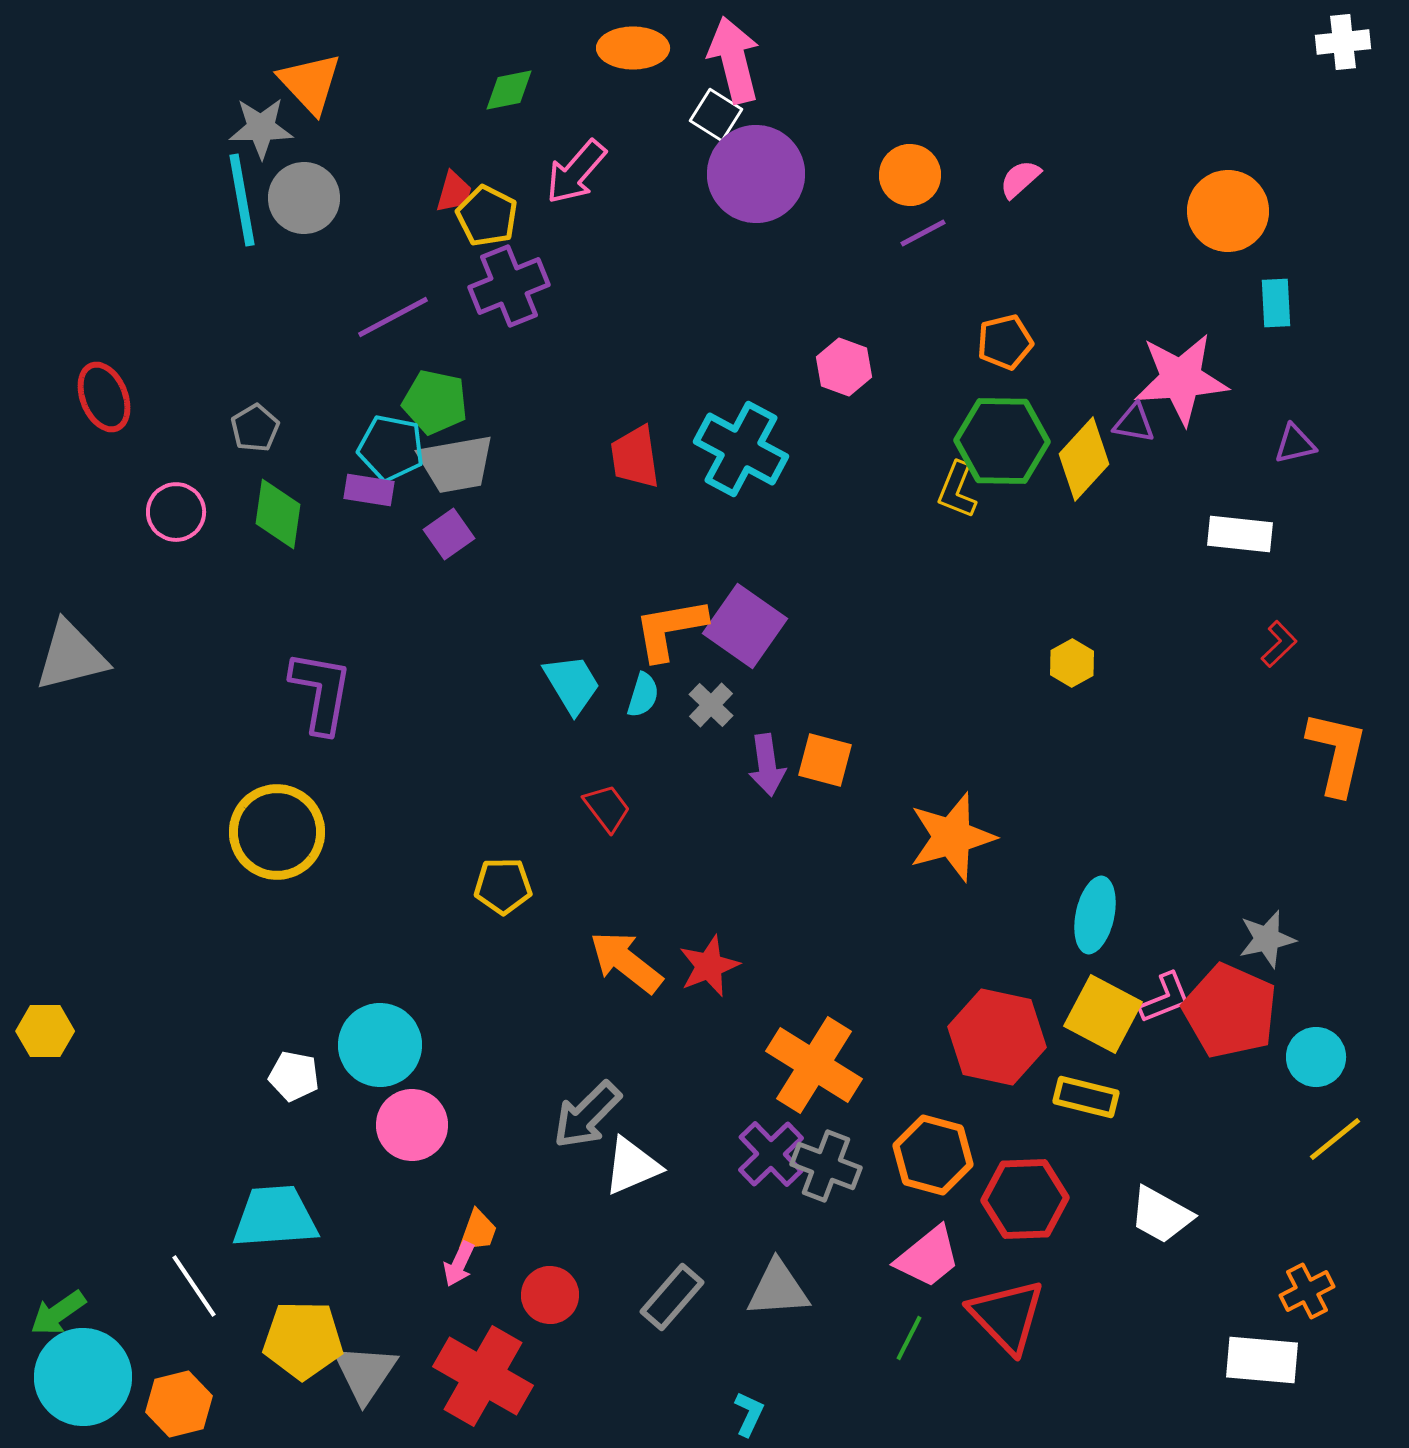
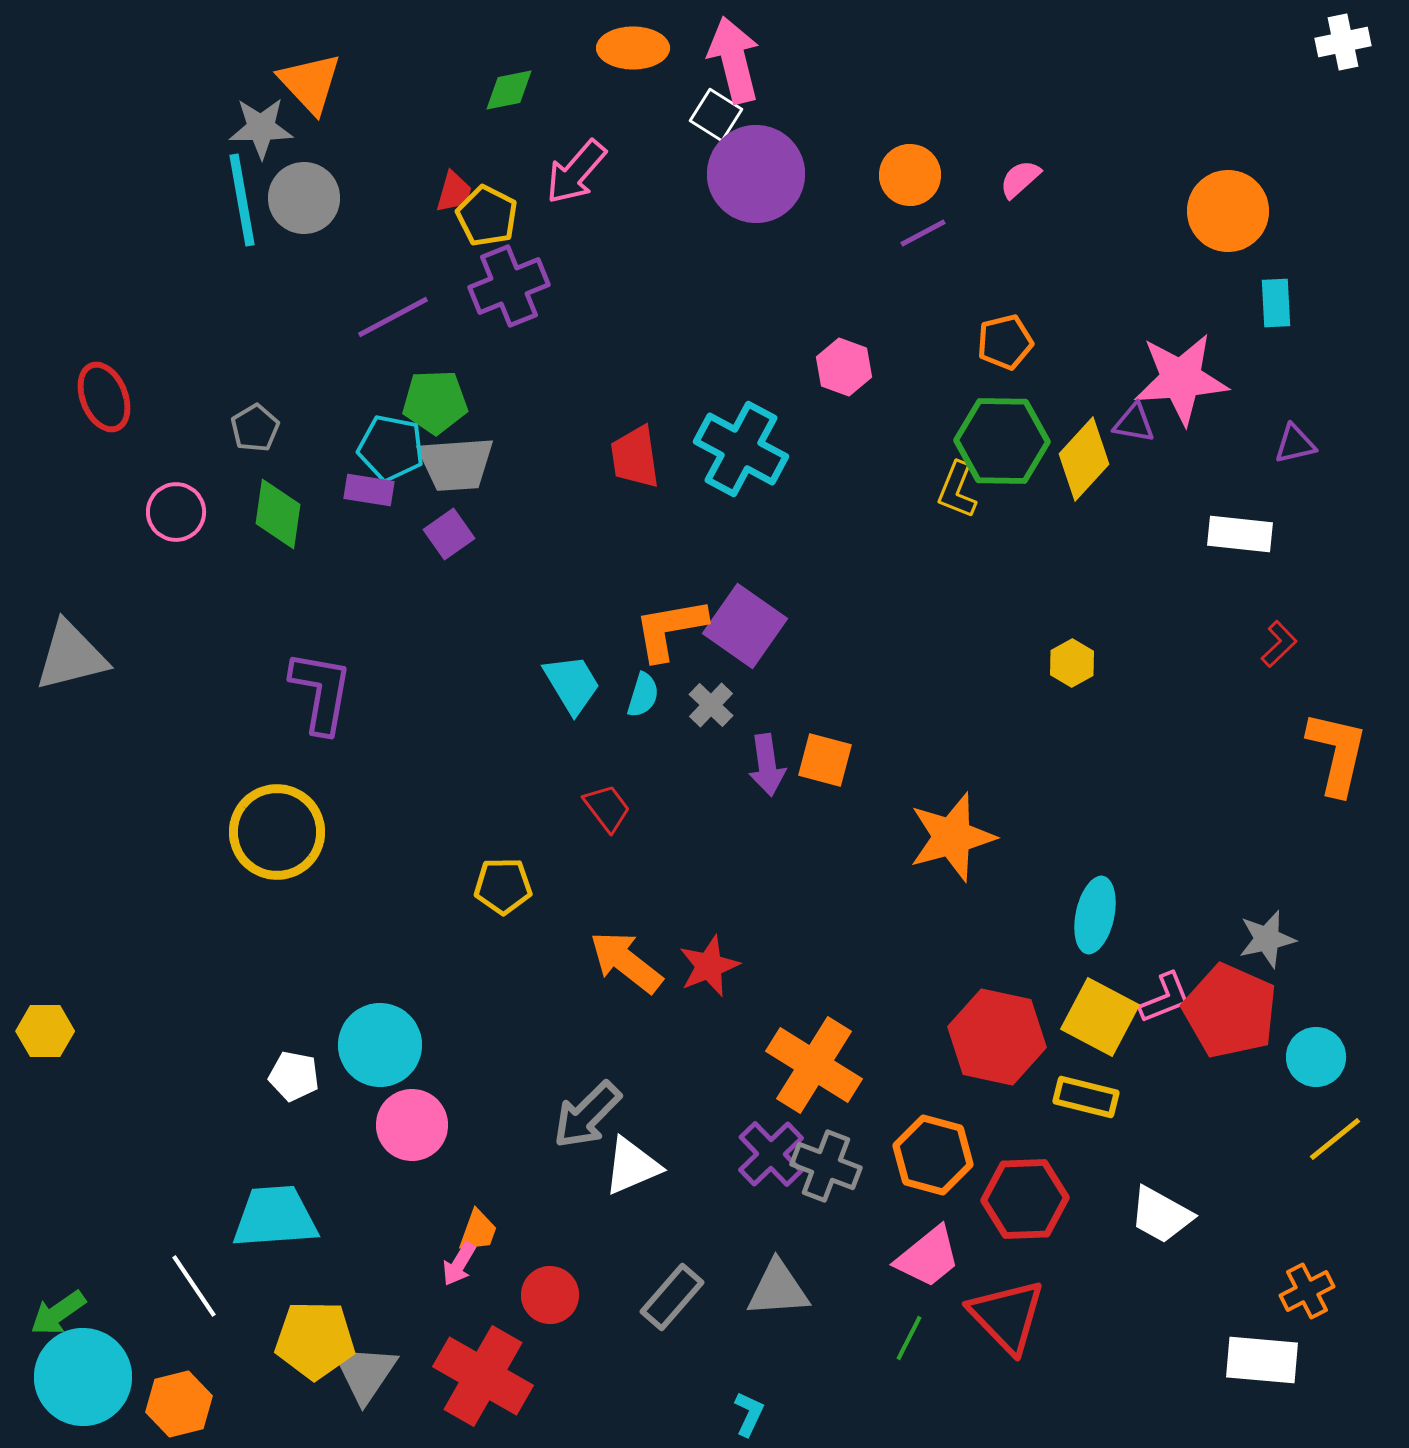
white cross at (1343, 42): rotated 6 degrees counterclockwise
green pentagon at (435, 402): rotated 14 degrees counterclockwise
gray trapezoid at (456, 464): rotated 6 degrees clockwise
yellow square at (1103, 1014): moved 3 px left, 3 px down
pink arrow at (459, 1264): rotated 6 degrees clockwise
yellow pentagon at (303, 1340): moved 12 px right
